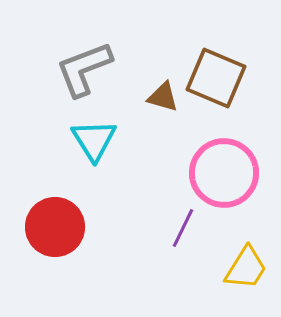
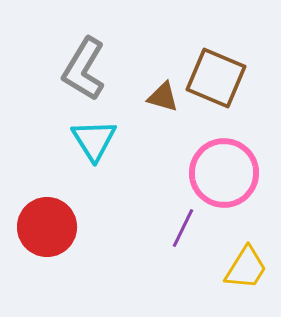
gray L-shape: rotated 38 degrees counterclockwise
red circle: moved 8 px left
